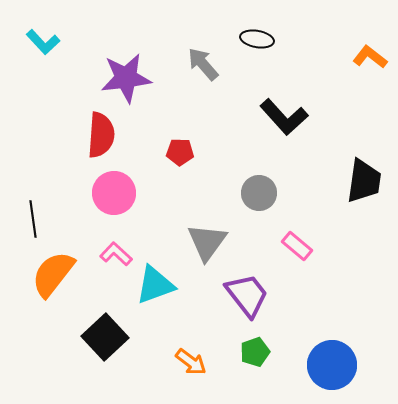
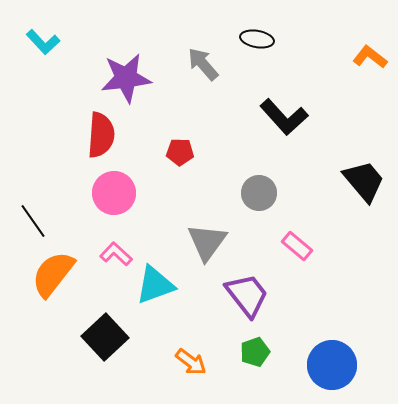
black trapezoid: rotated 48 degrees counterclockwise
black line: moved 2 px down; rotated 27 degrees counterclockwise
